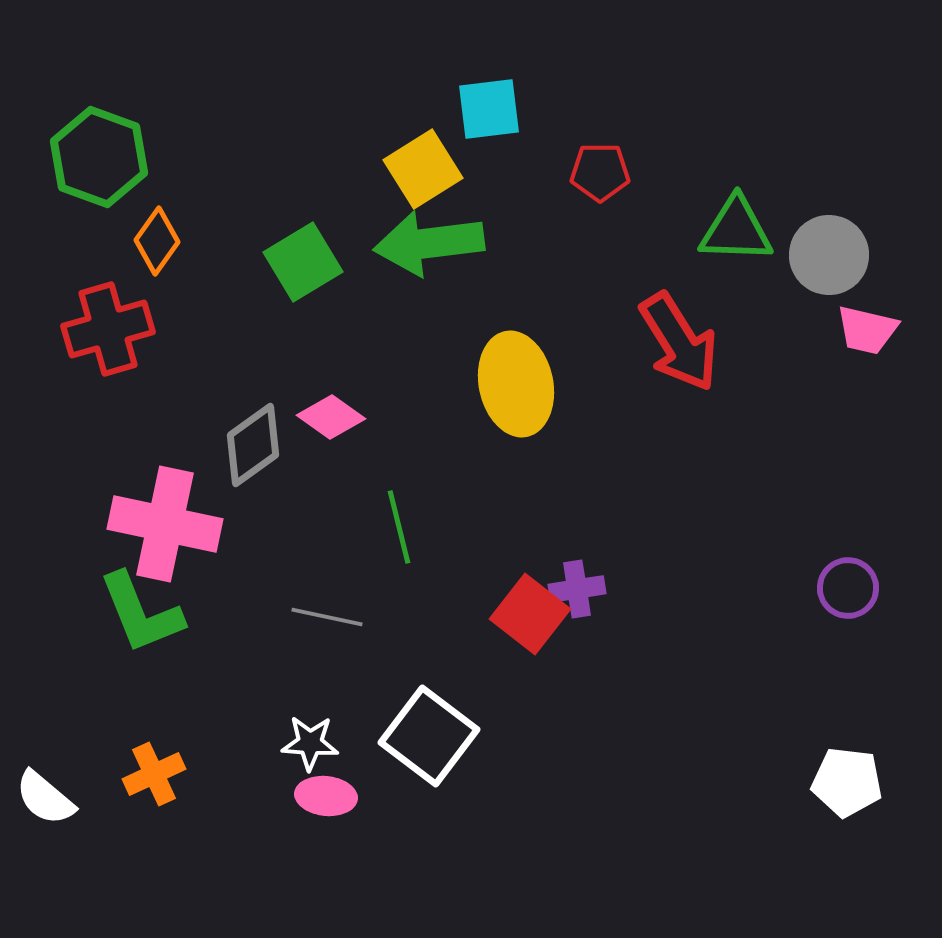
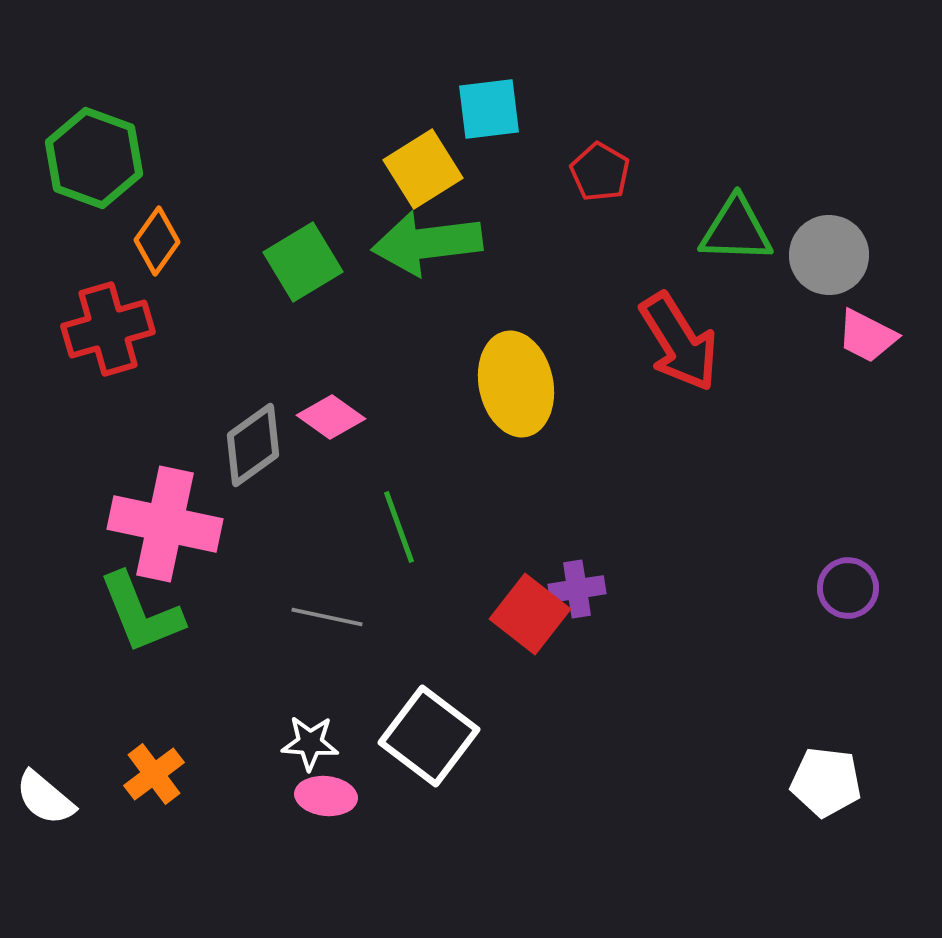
green hexagon: moved 5 px left, 1 px down
red pentagon: rotated 30 degrees clockwise
green arrow: moved 2 px left
pink trapezoid: moved 6 px down; rotated 14 degrees clockwise
green line: rotated 6 degrees counterclockwise
orange cross: rotated 12 degrees counterclockwise
white pentagon: moved 21 px left
